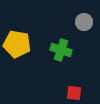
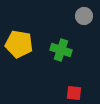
gray circle: moved 6 px up
yellow pentagon: moved 2 px right
